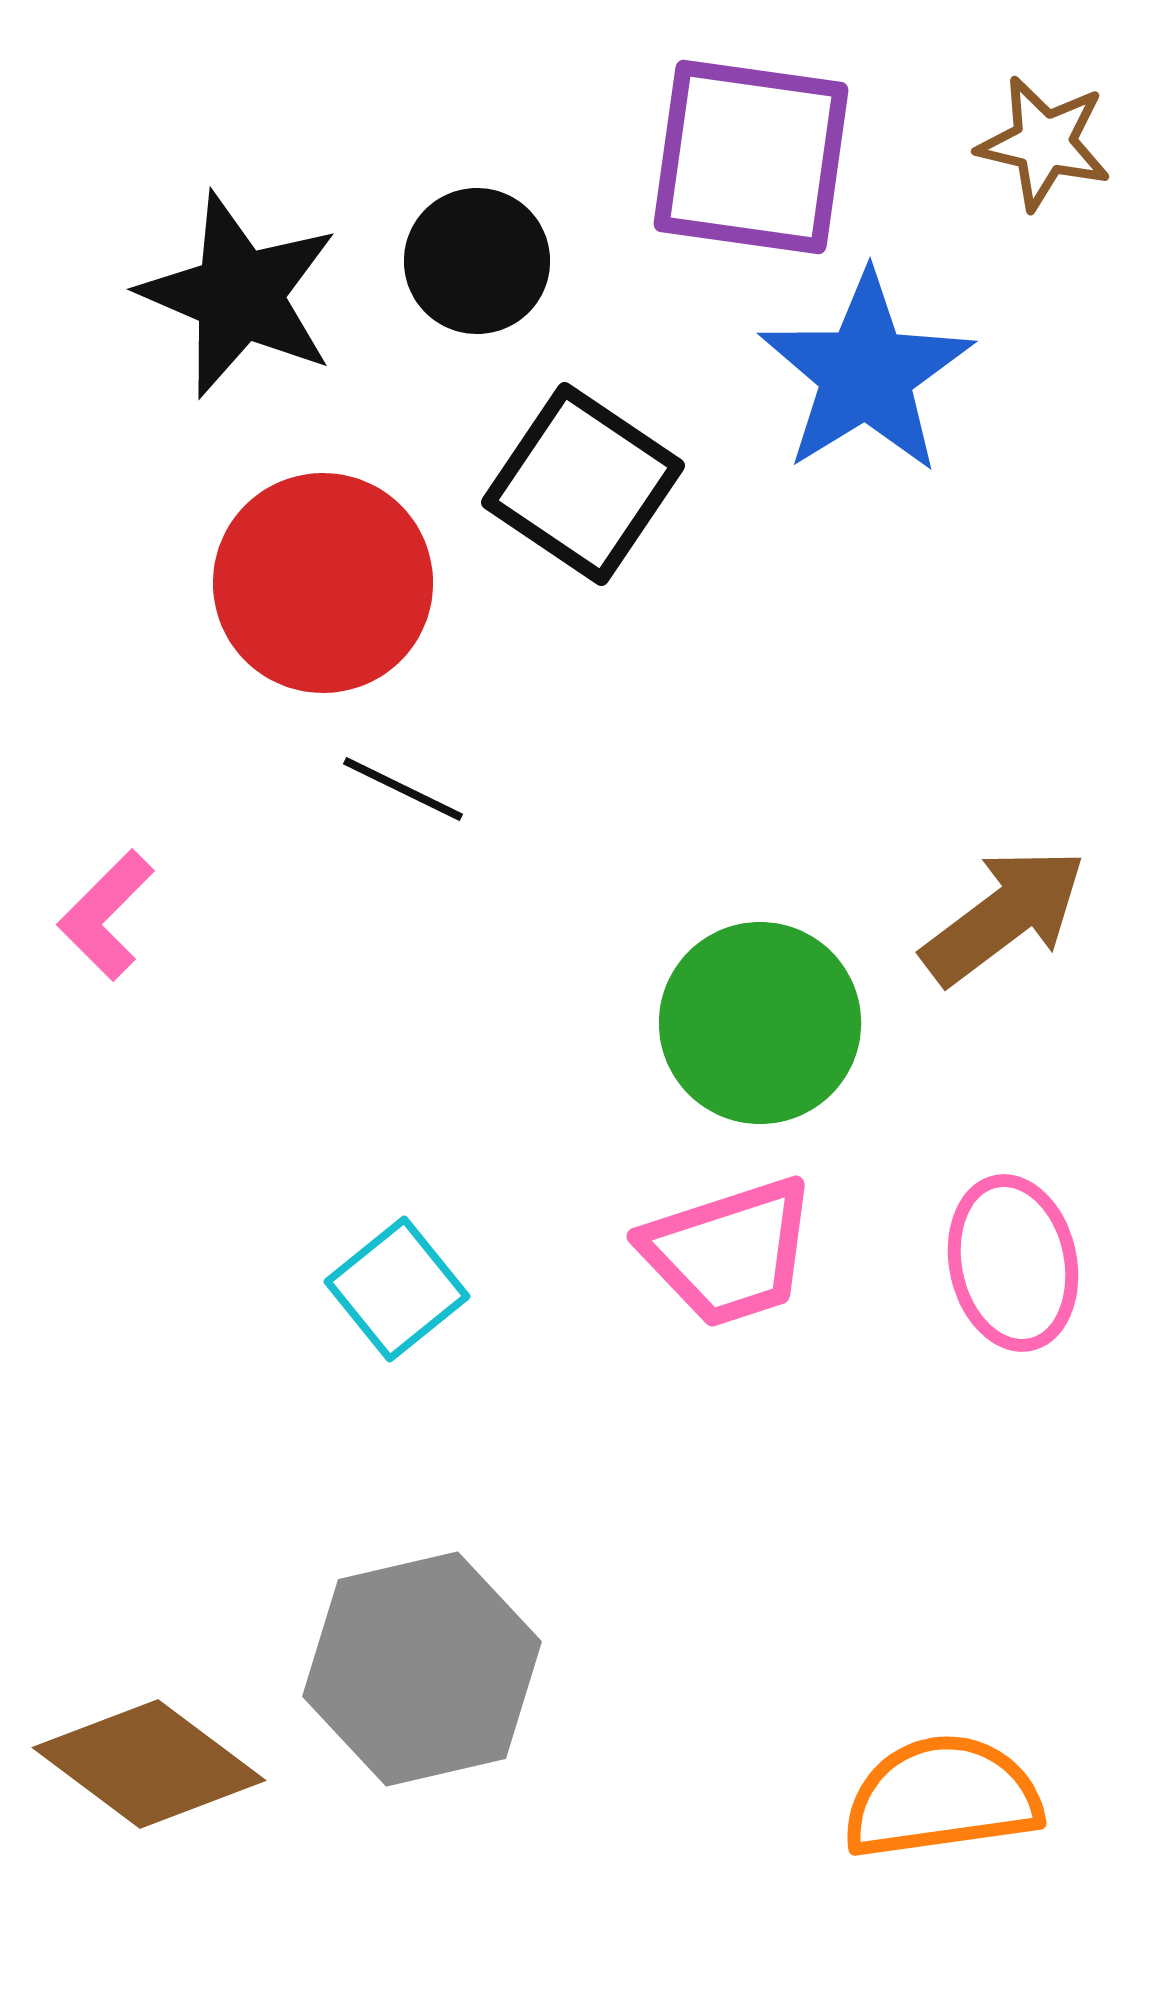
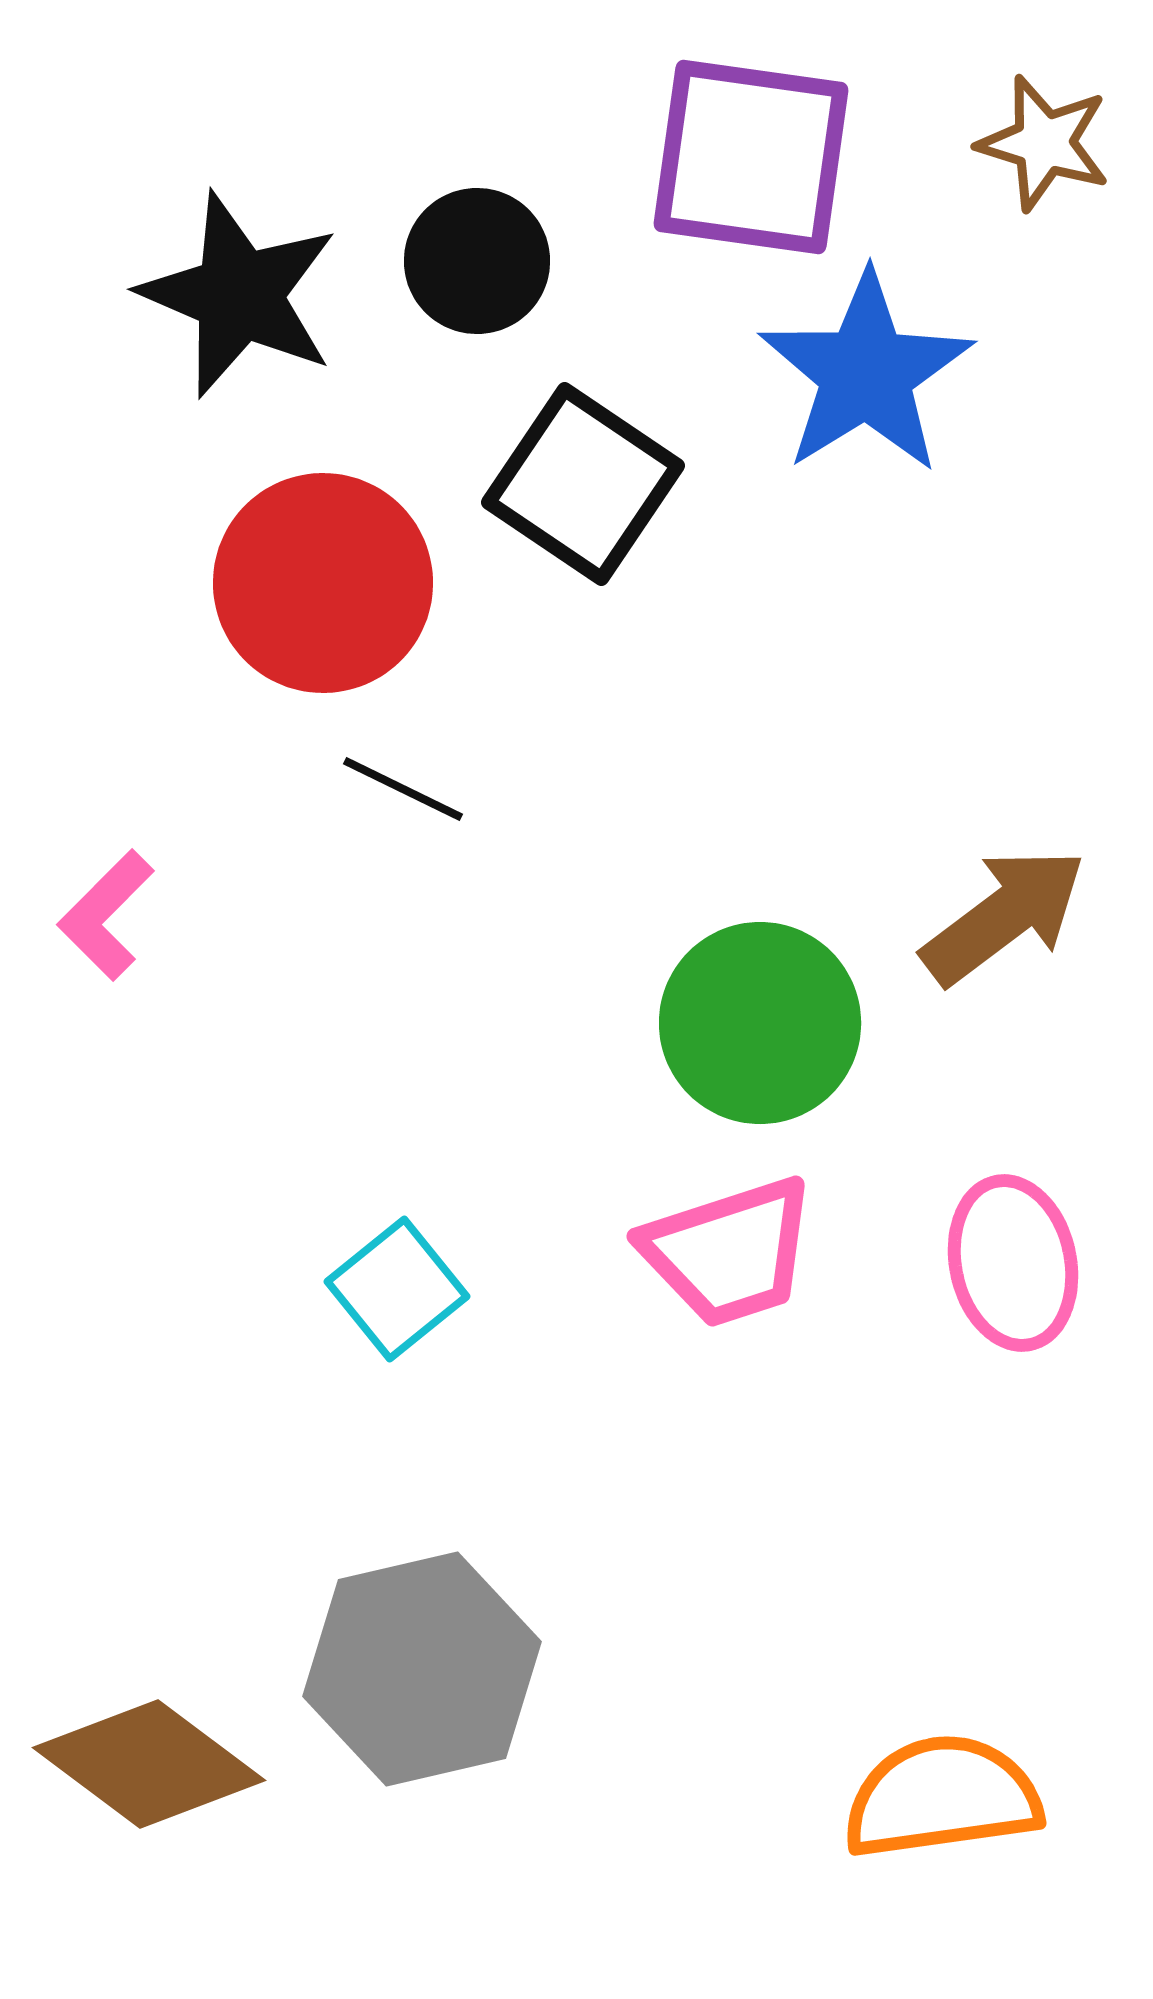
brown star: rotated 4 degrees clockwise
